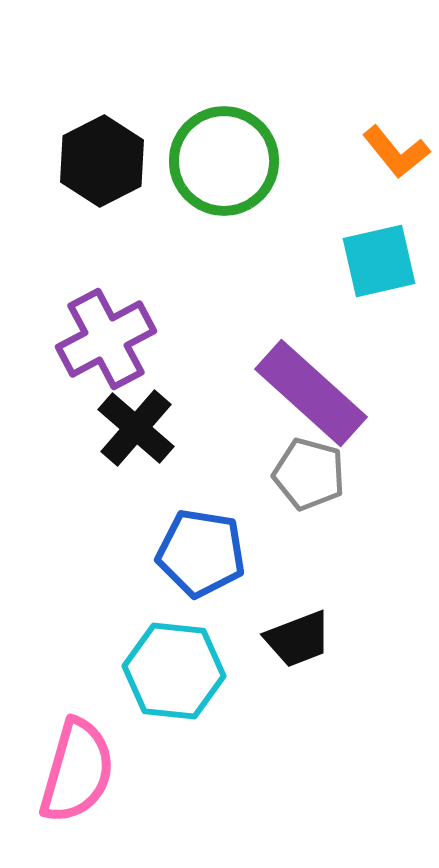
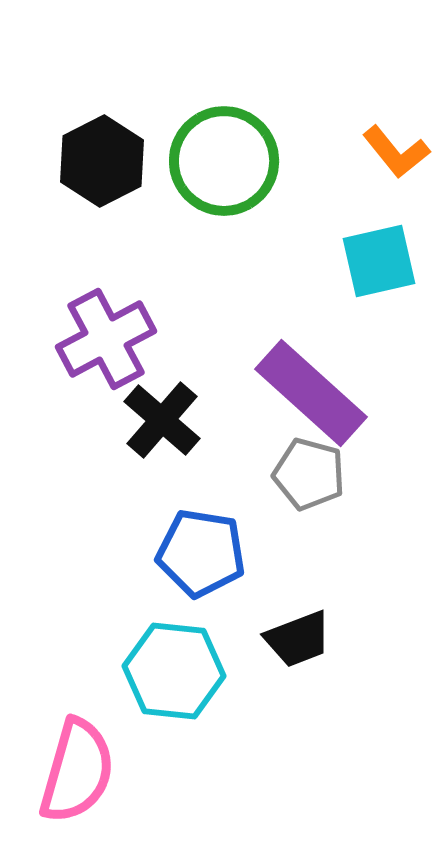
black cross: moved 26 px right, 8 px up
